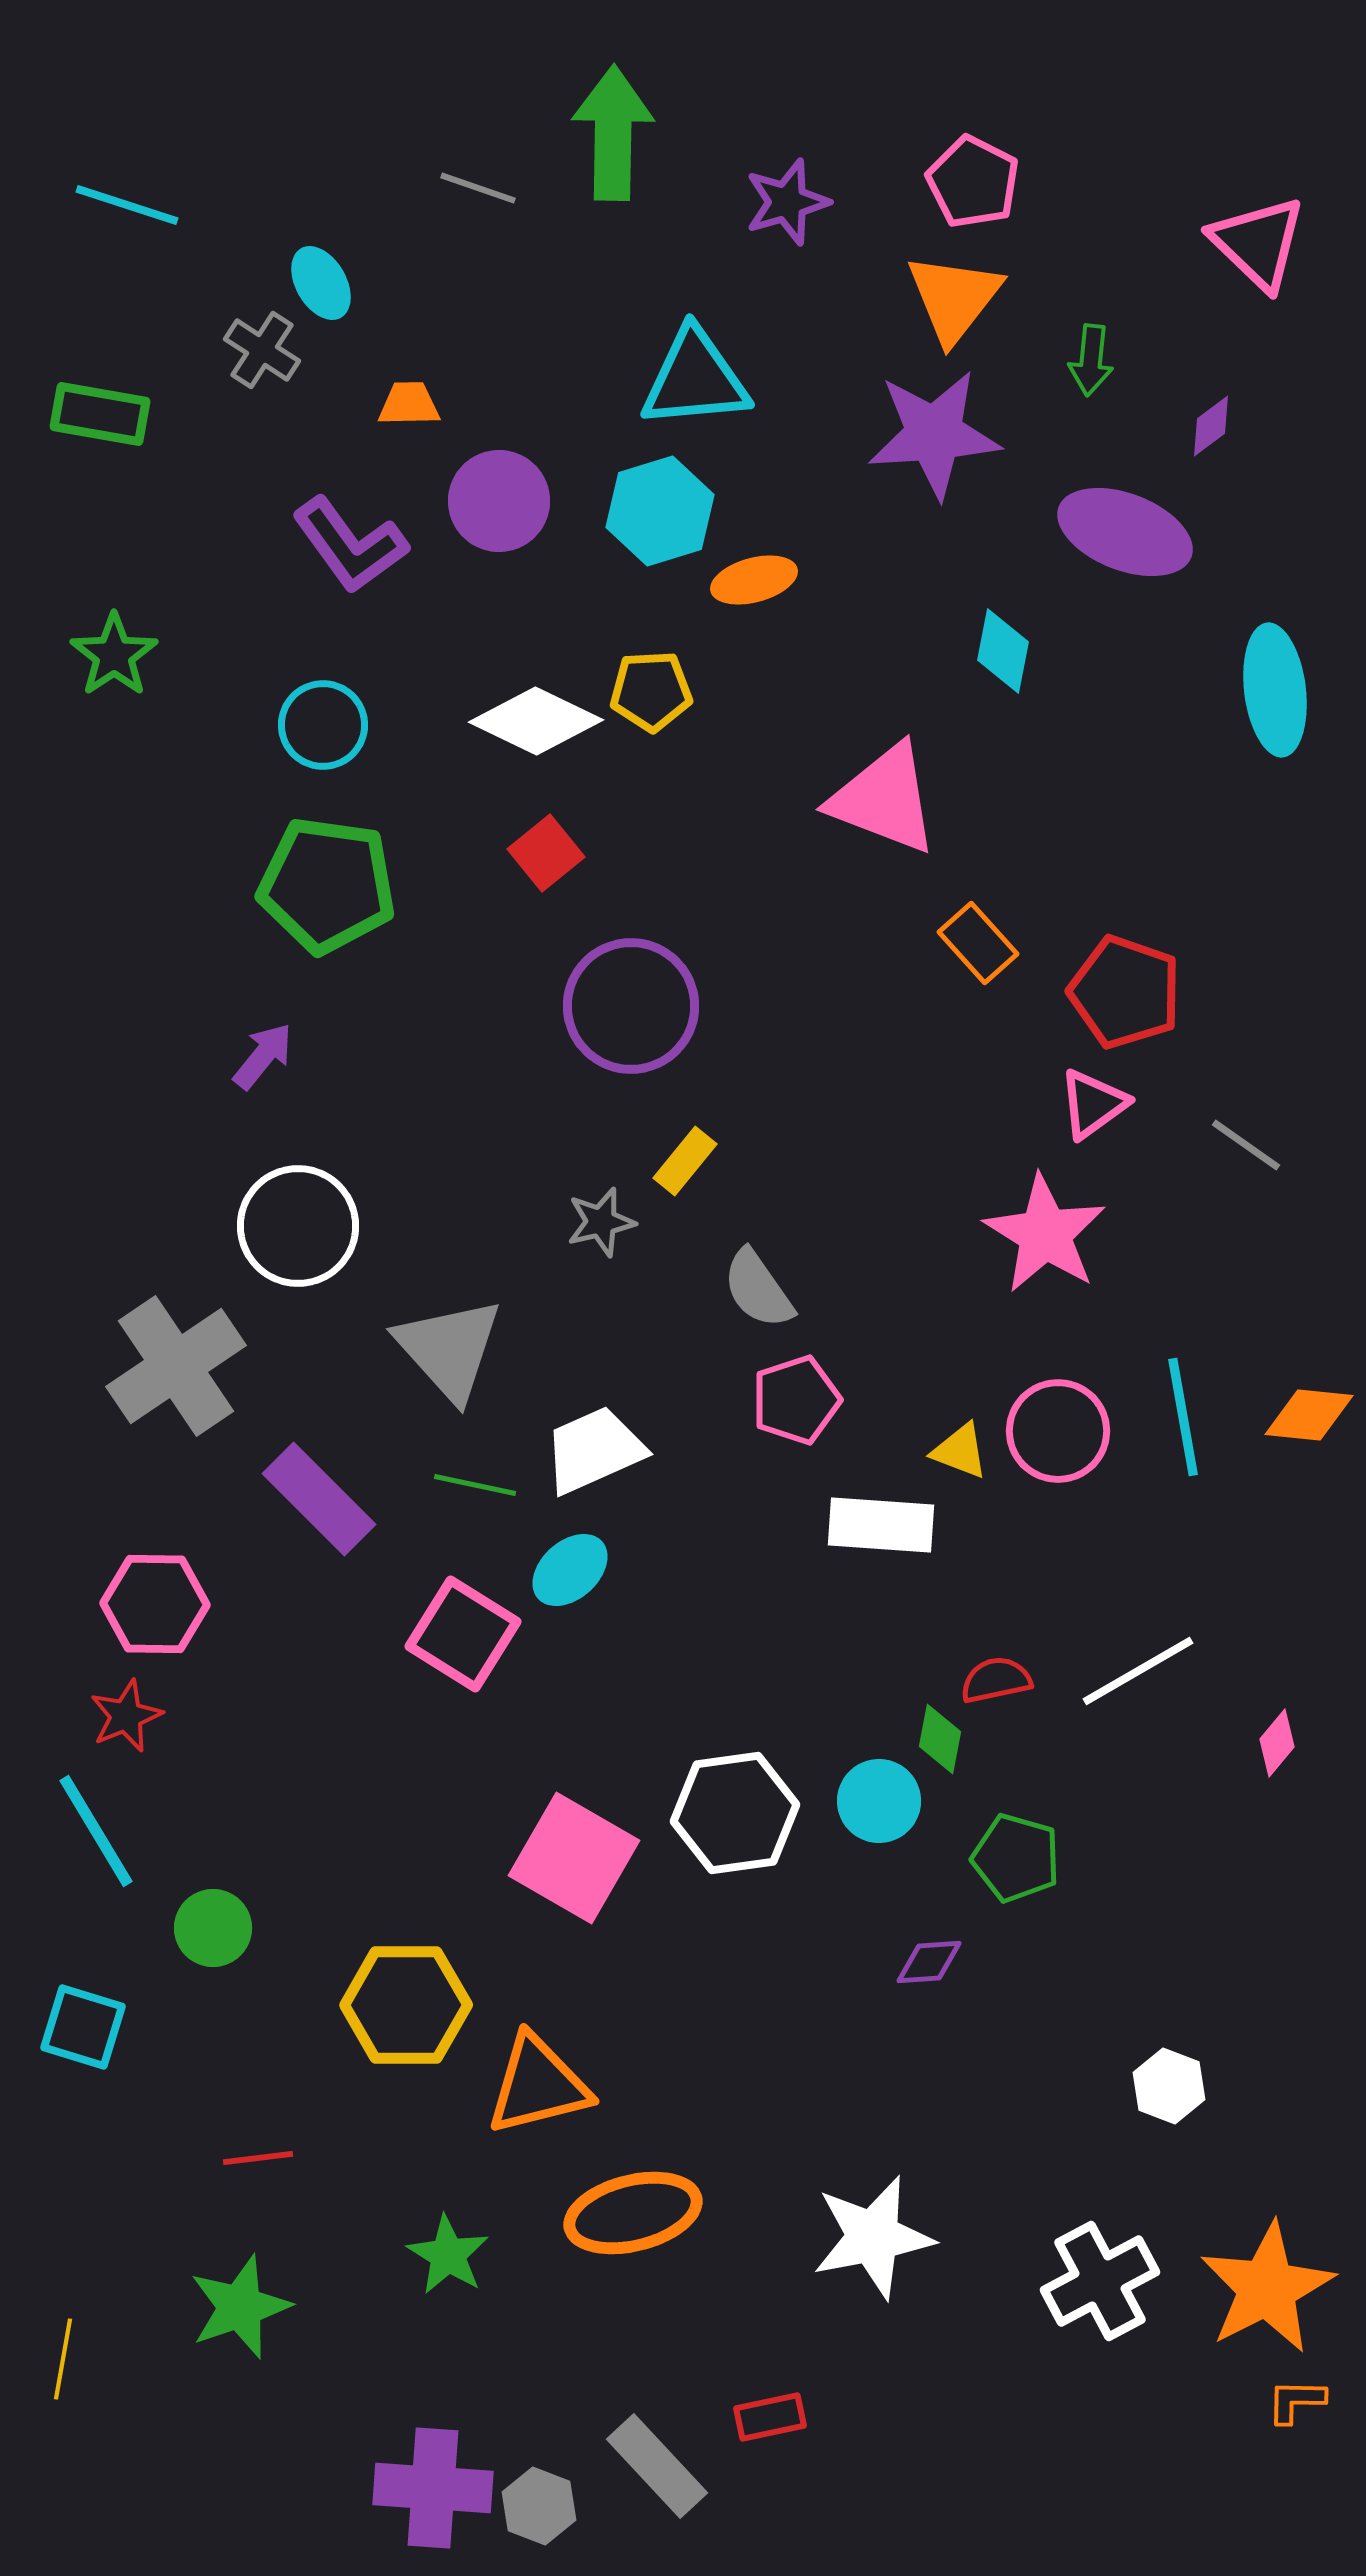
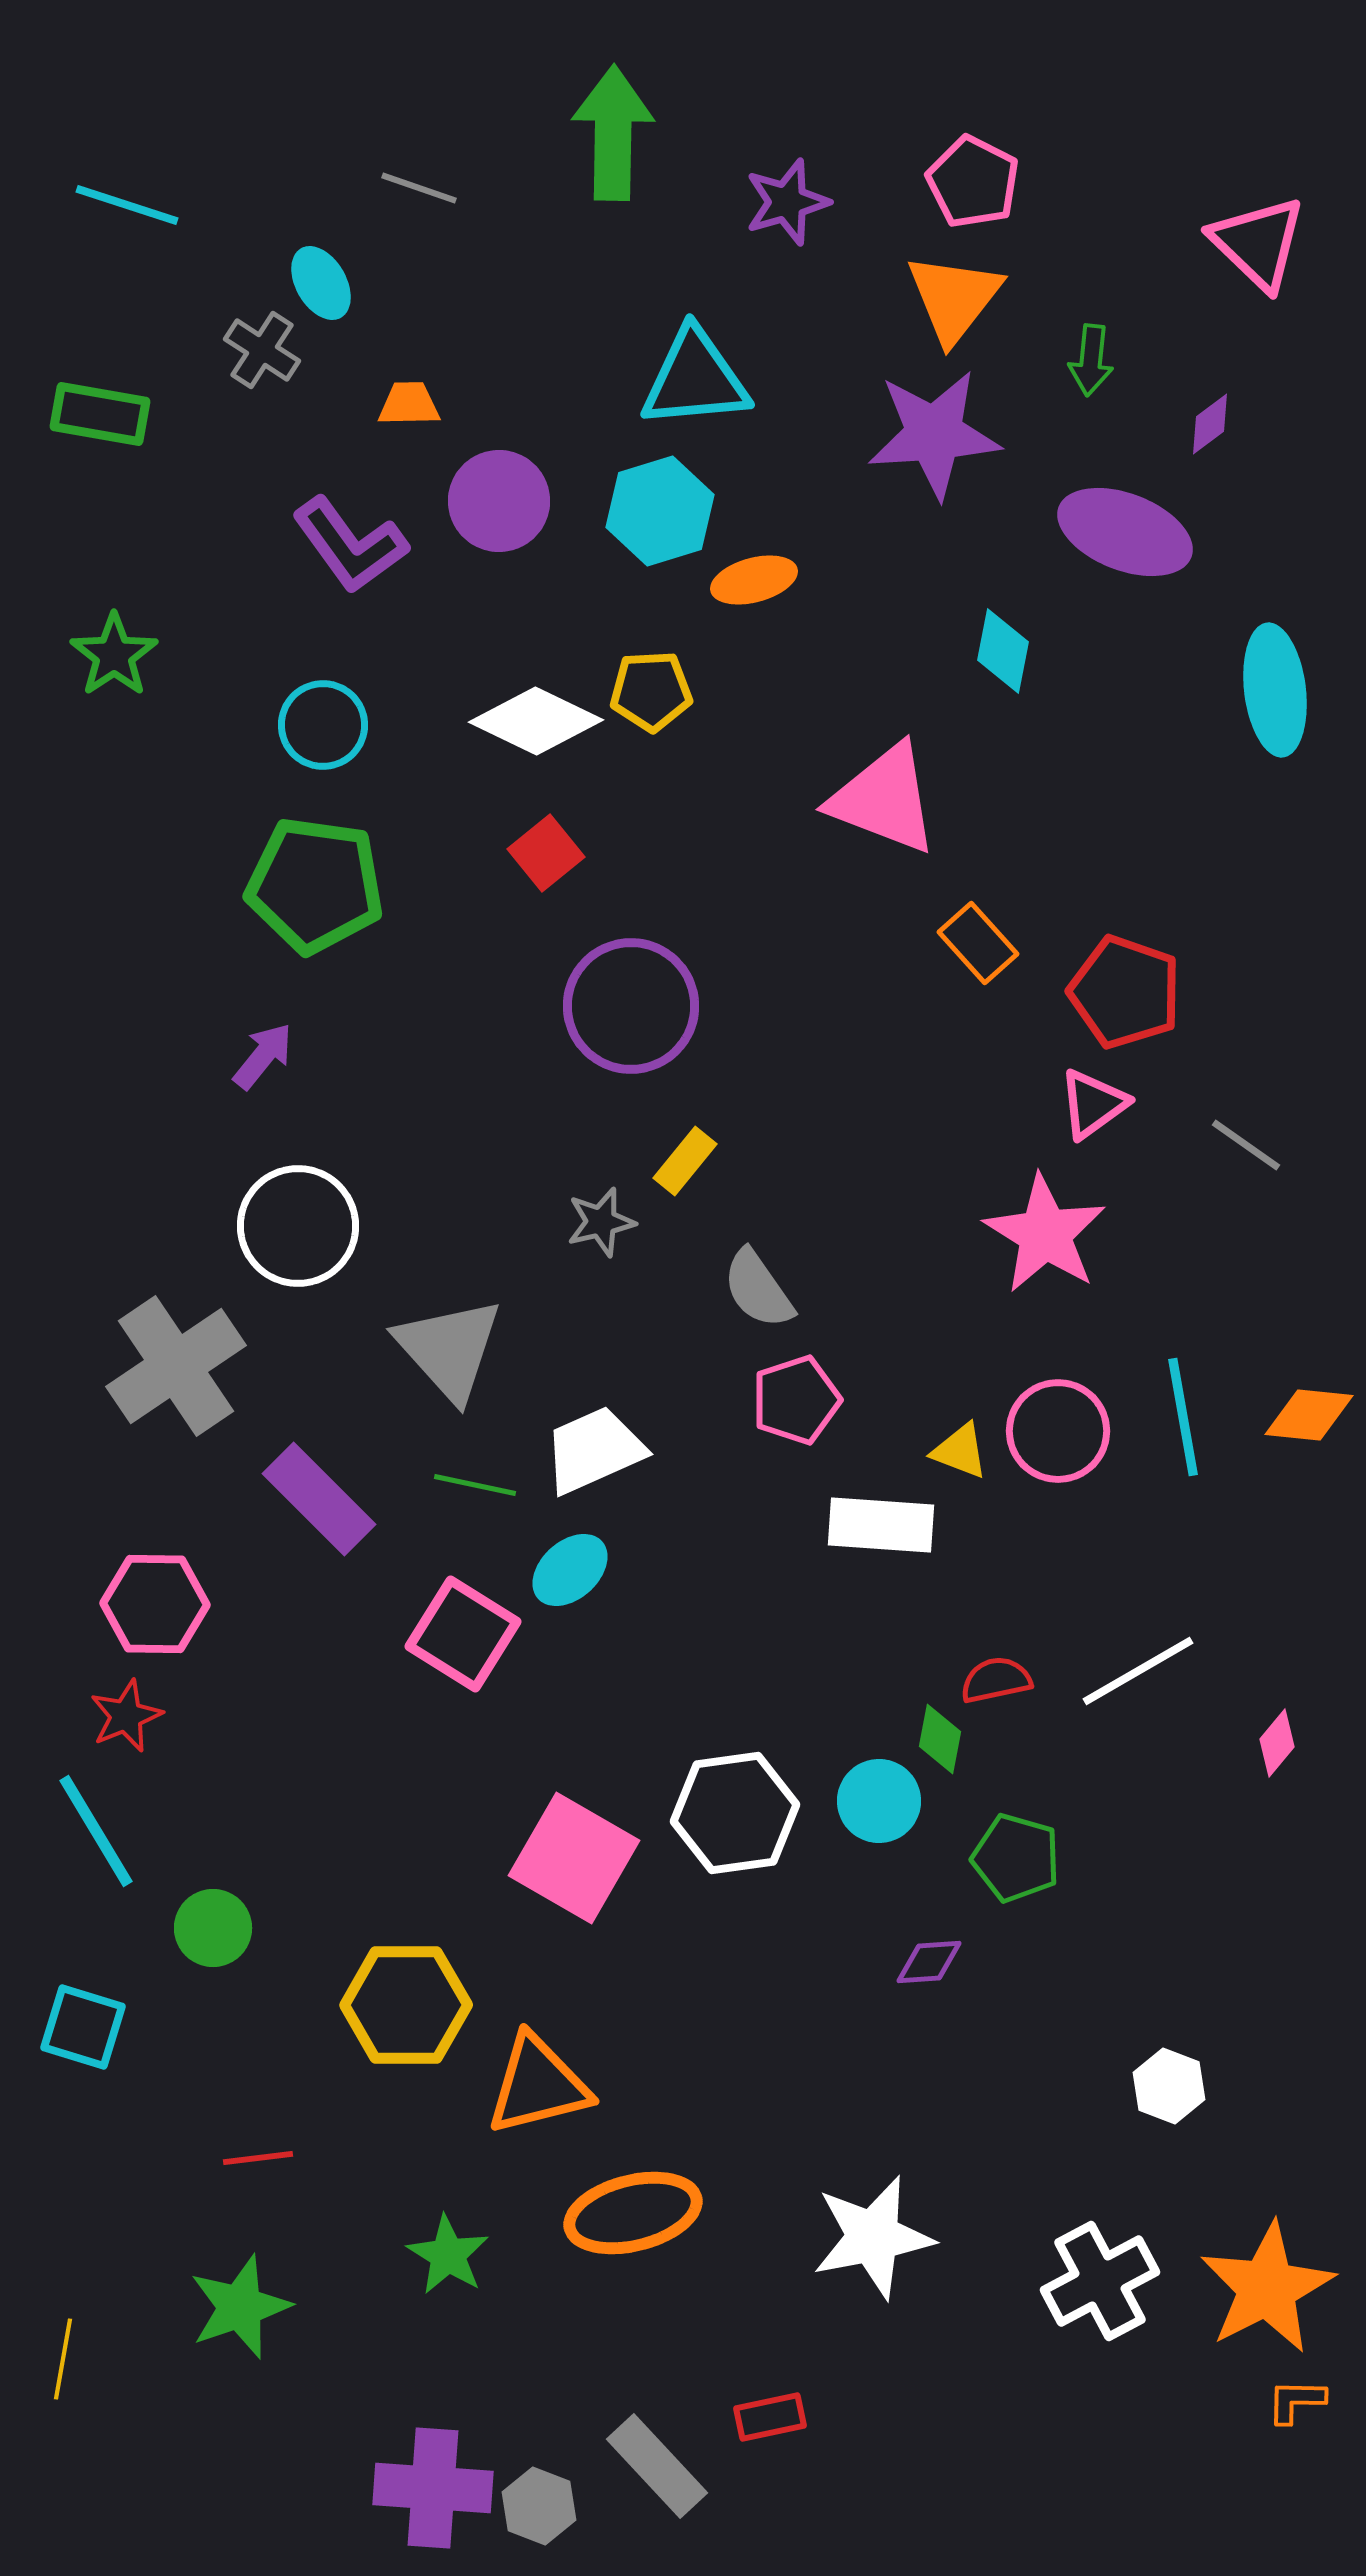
gray line at (478, 188): moved 59 px left
purple diamond at (1211, 426): moved 1 px left, 2 px up
green pentagon at (327, 885): moved 12 px left
